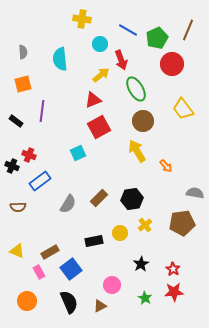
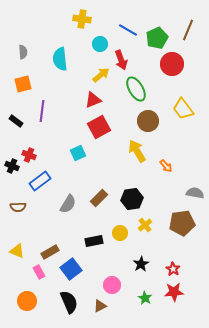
brown circle at (143, 121): moved 5 px right
